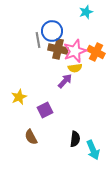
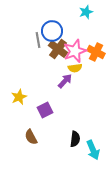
brown cross: rotated 24 degrees clockwise
